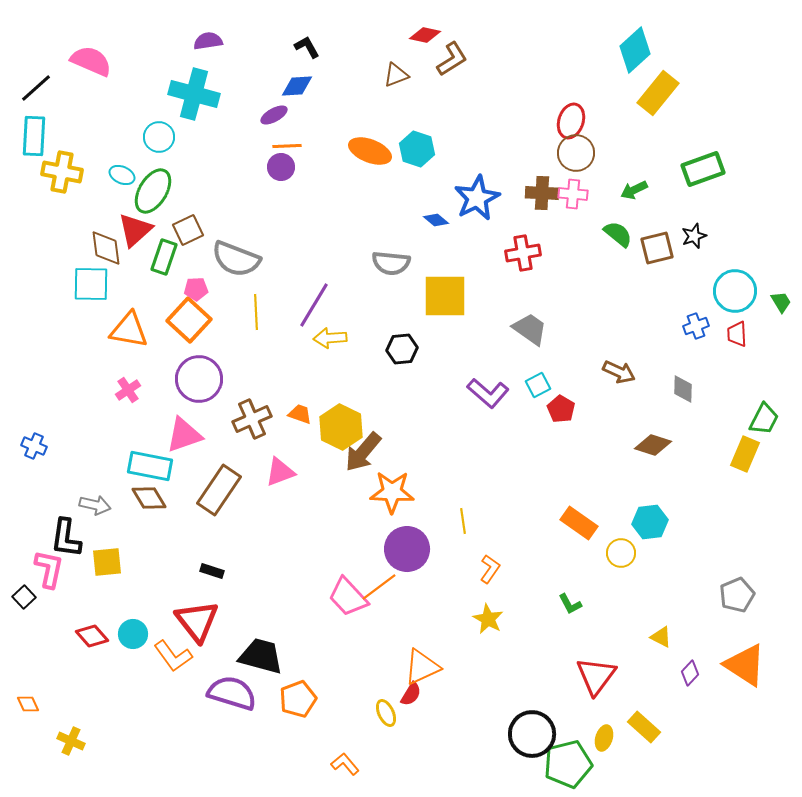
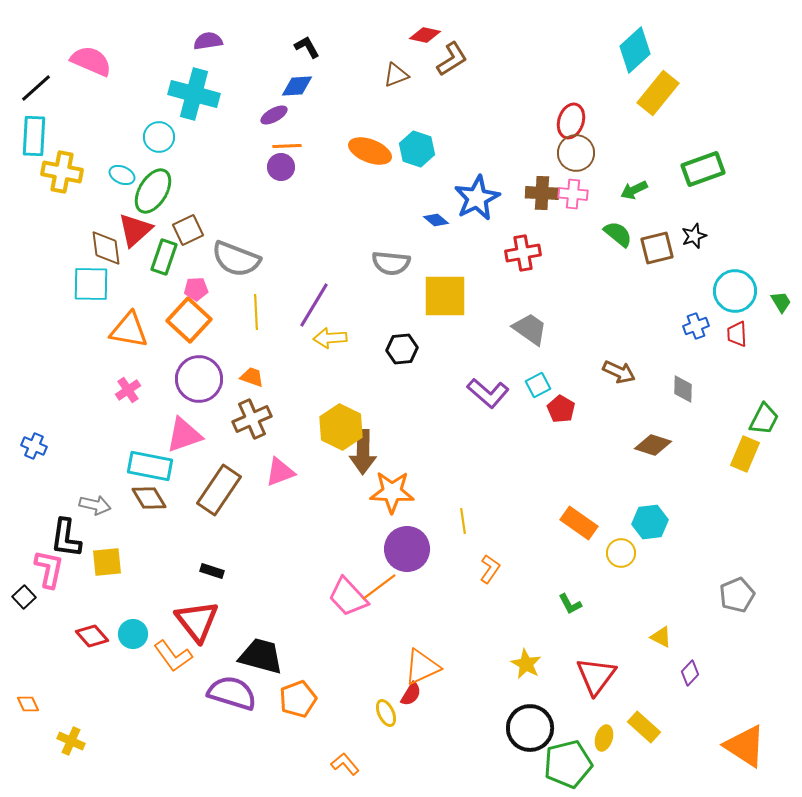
orange trapezoid at (300, 414): moved 48 px left, 37 px up
brown arrow at (363, 452): rotated 39 degrees counterclockwise
yellow star at (488, 619): moved 38 px right, 45 px down
orange triangle at (745, 665): moved 81 px down
black circle at (532, 734): moved 2 px left, 6 px up
